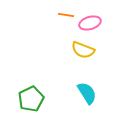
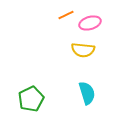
orange line: rotated 35 degrees counterclockwise
yellow semicircle: rotated 15 degrees counterclockwise
cyan semicircle: rotated 15 degrees clockwise
